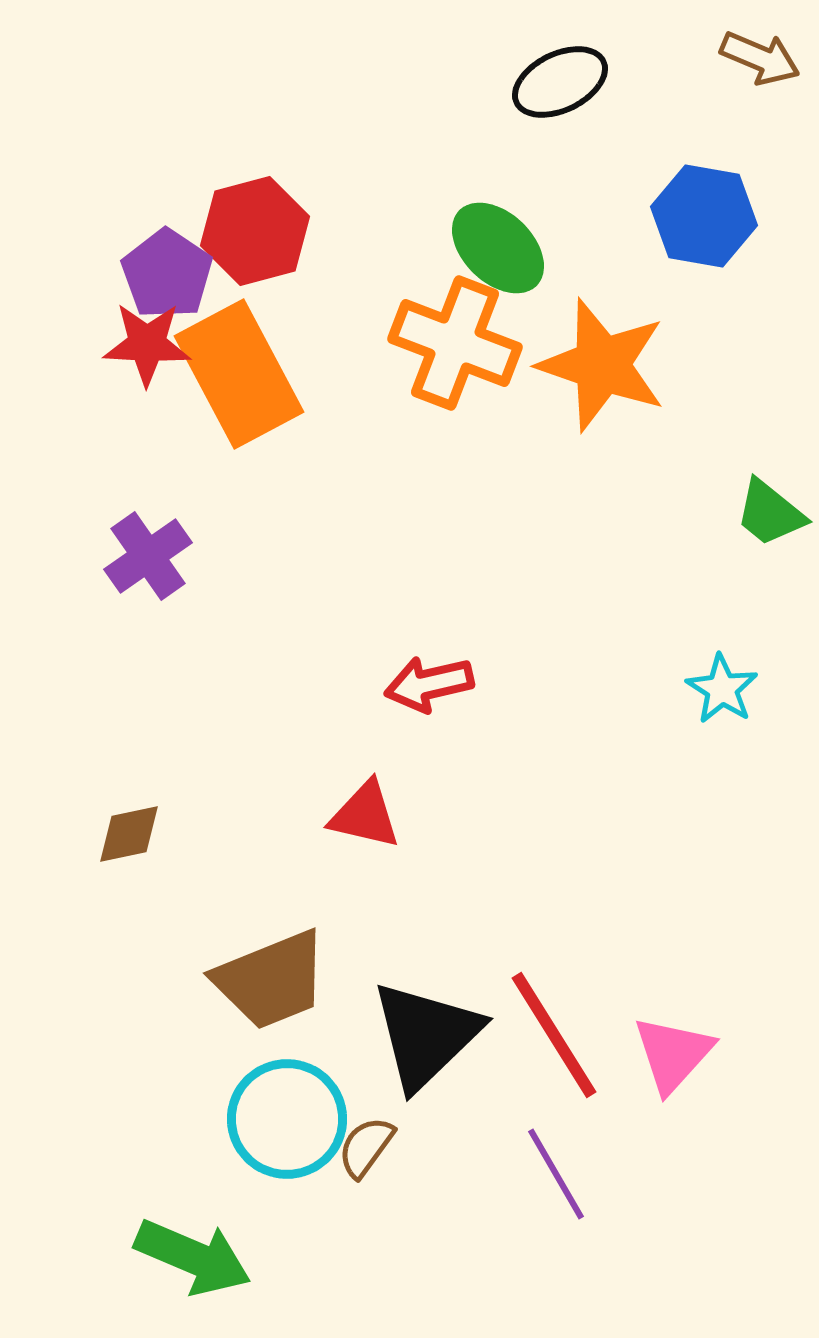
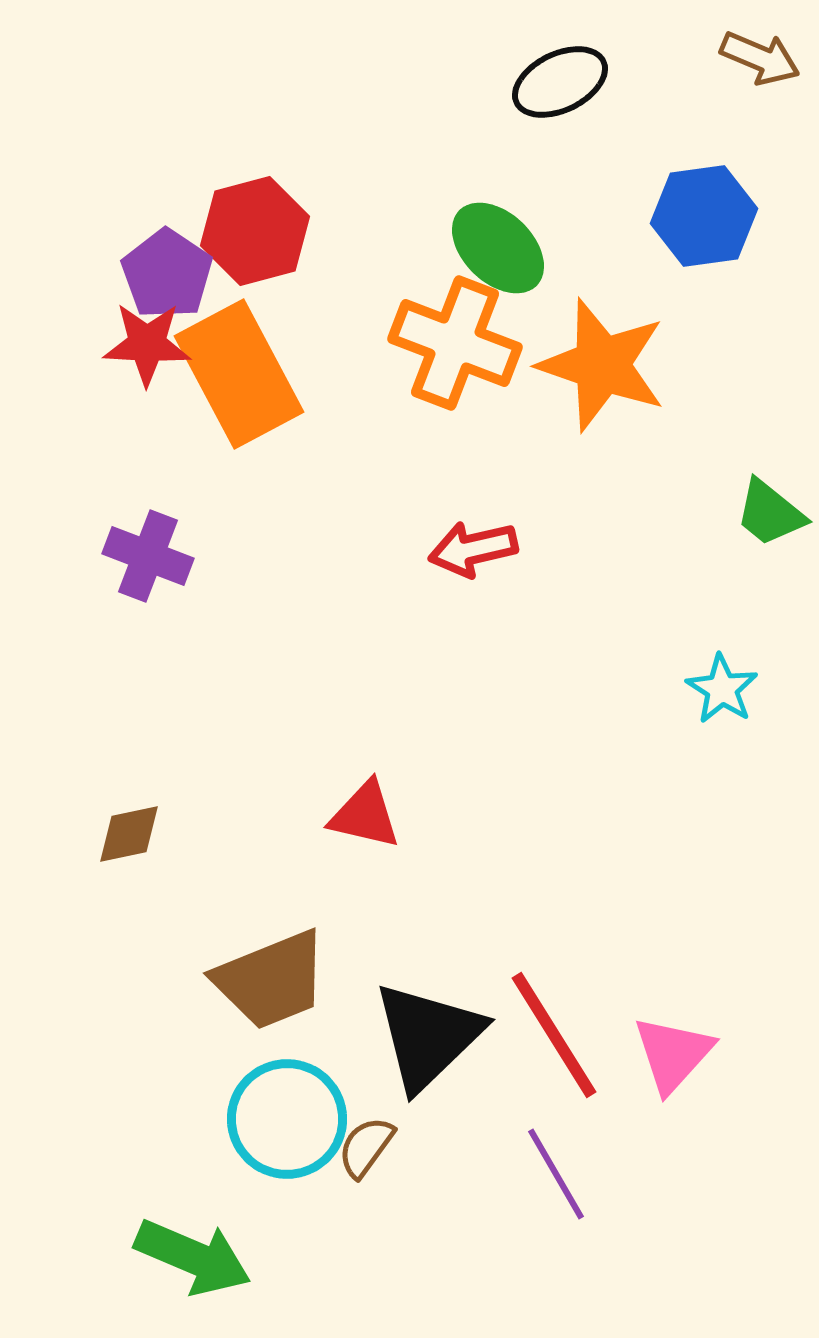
blue hexagon: rotated 18 degrees counterclockwise
purple cross: rotated 34 degrees counterclockwise
red arrow: moved 44 px right, 135 px up
black triangle: moved 2 px right, 1 px down
